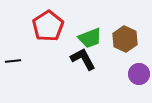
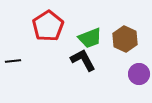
black L-shape: moved 1 px down
